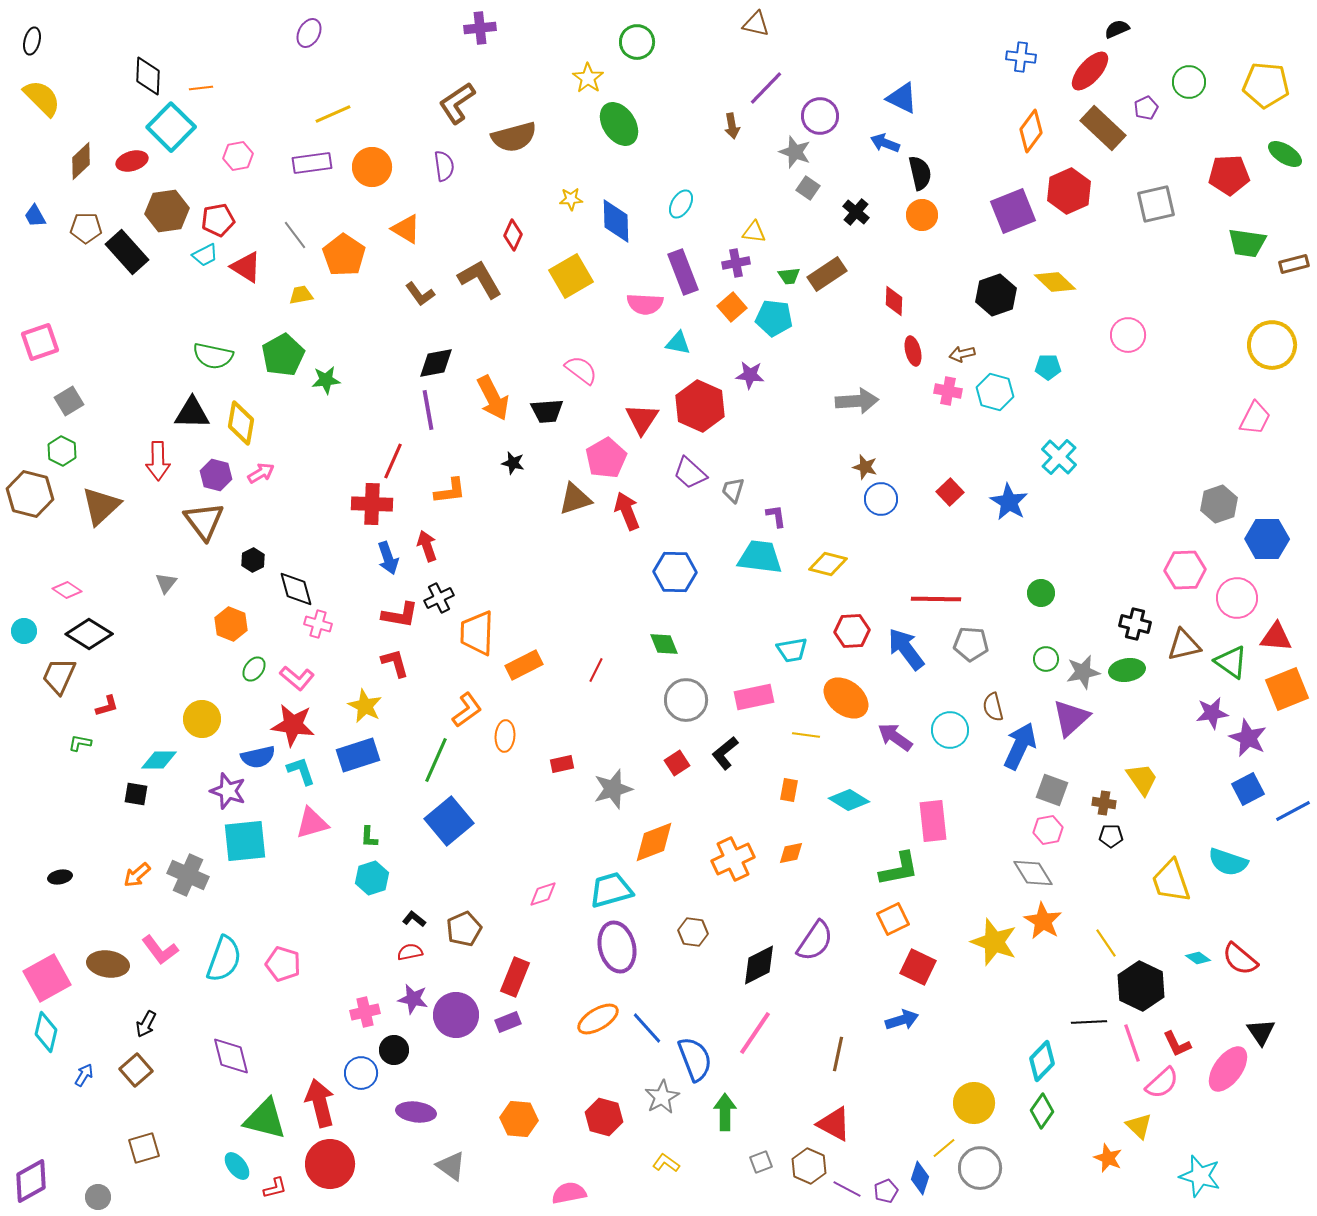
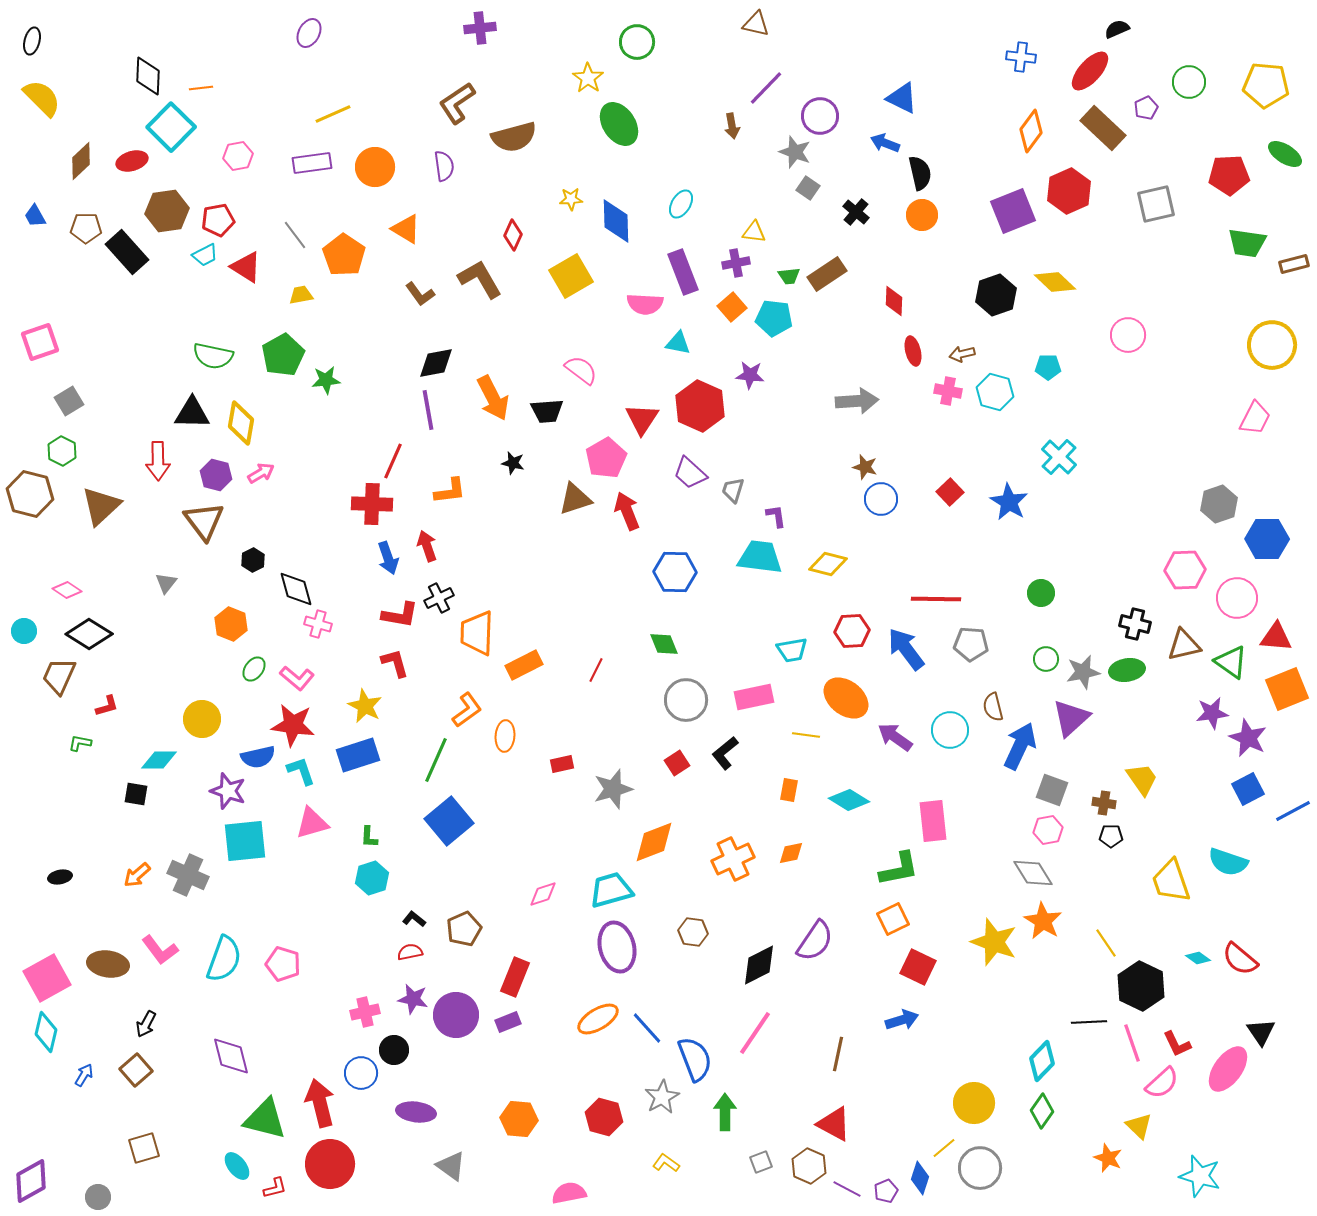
orange circle at (372, 167): moved 3 px right
